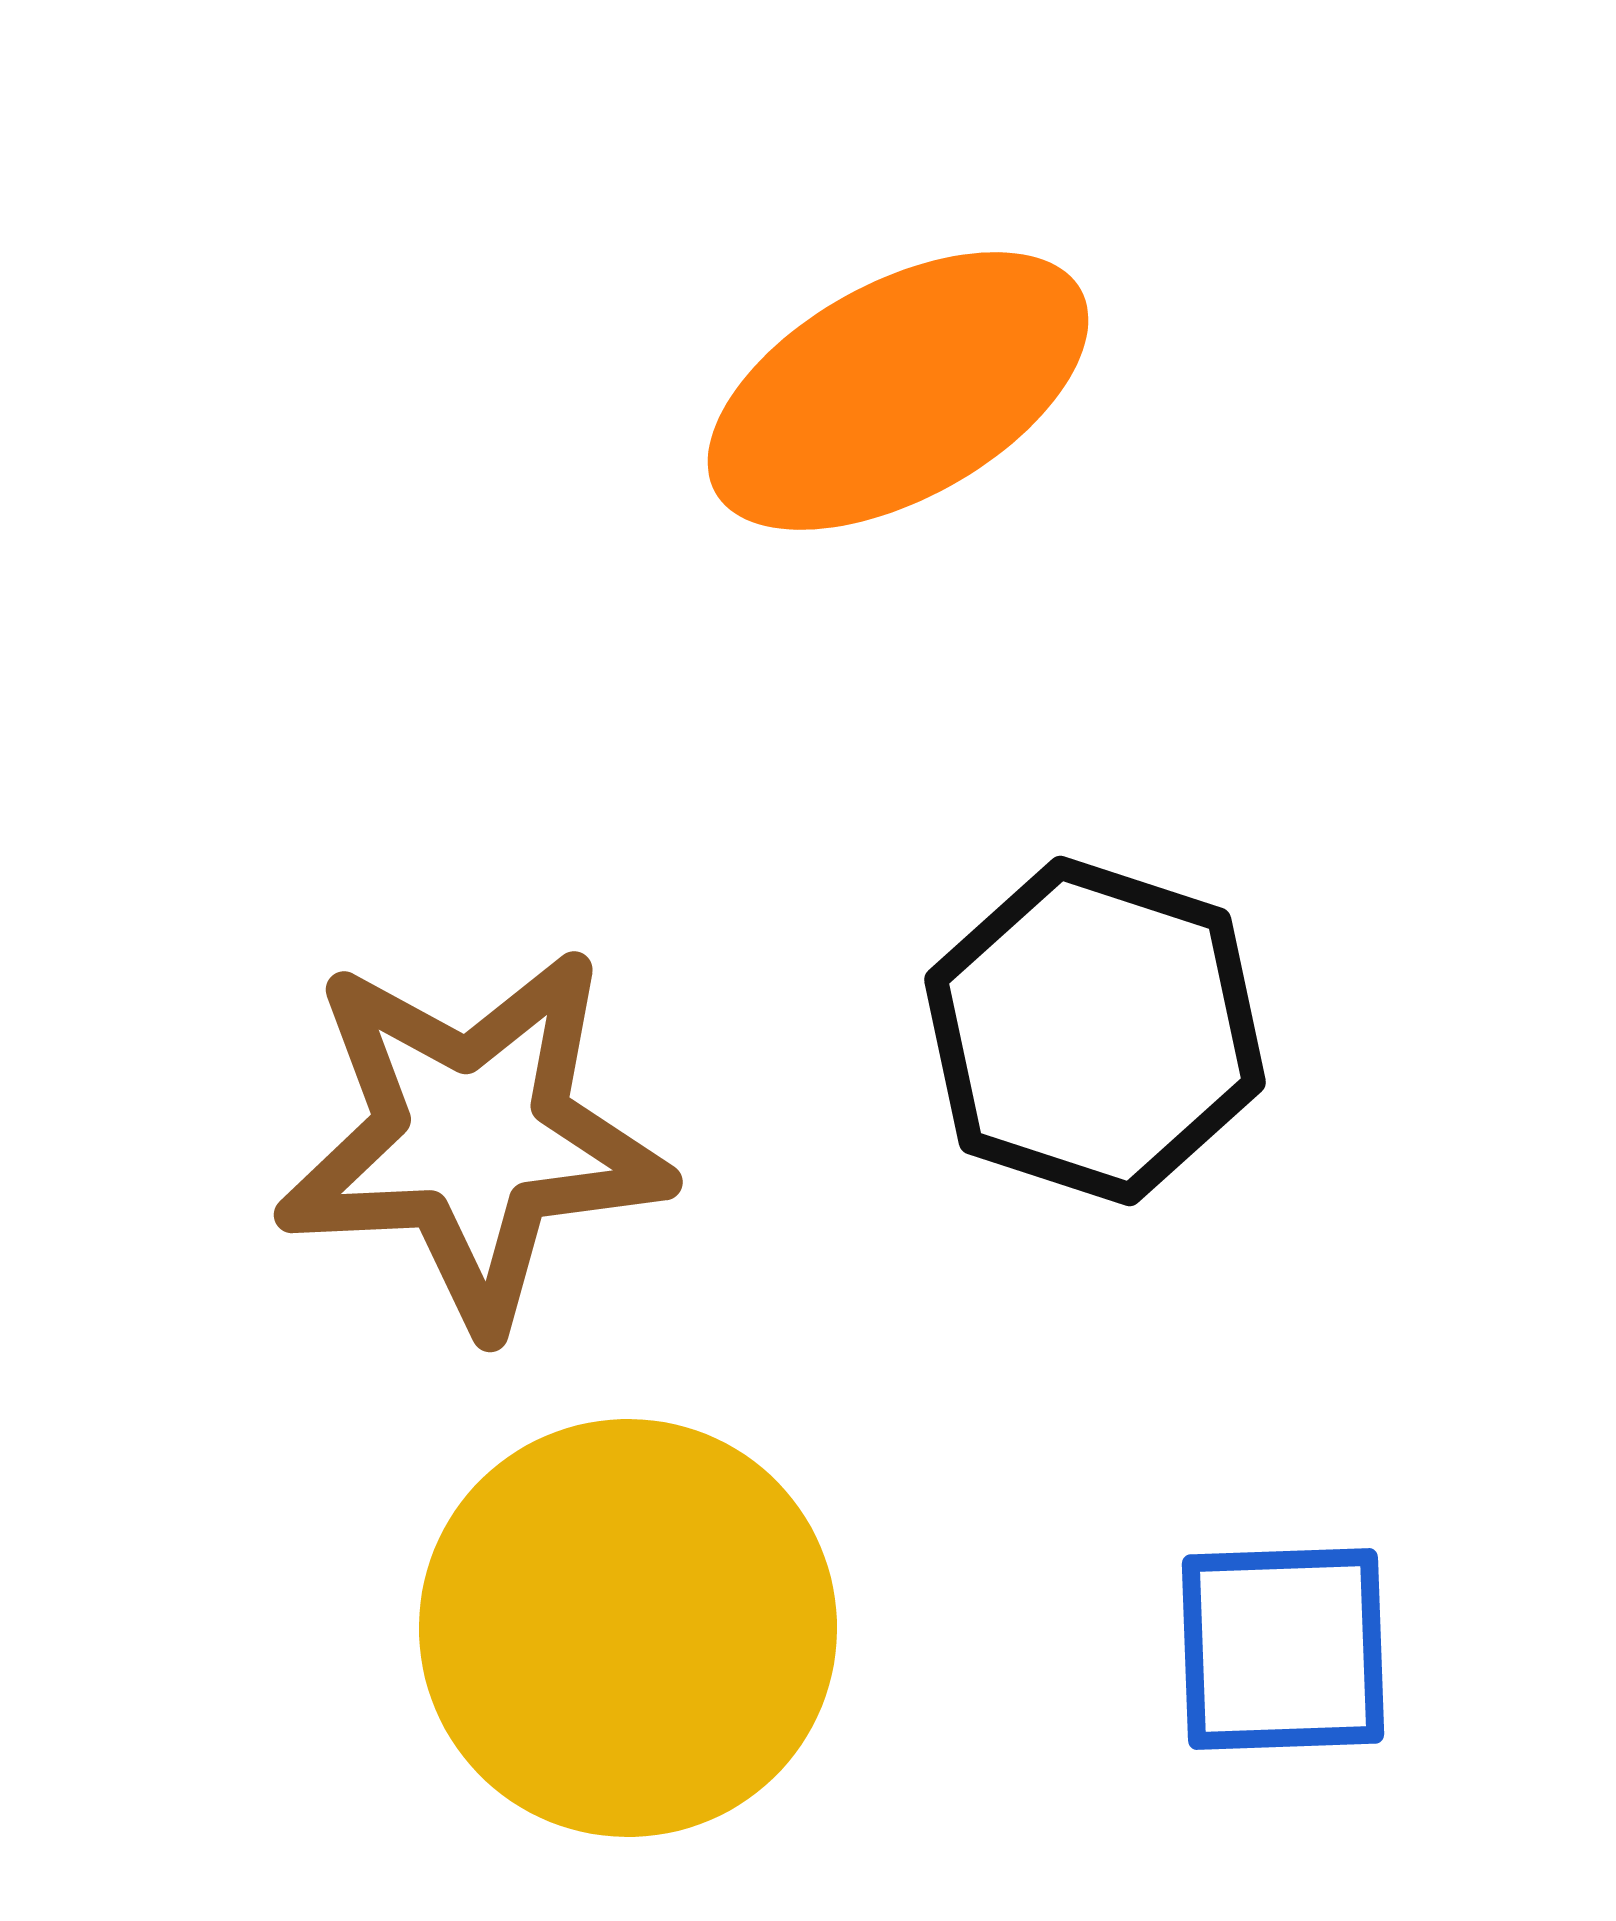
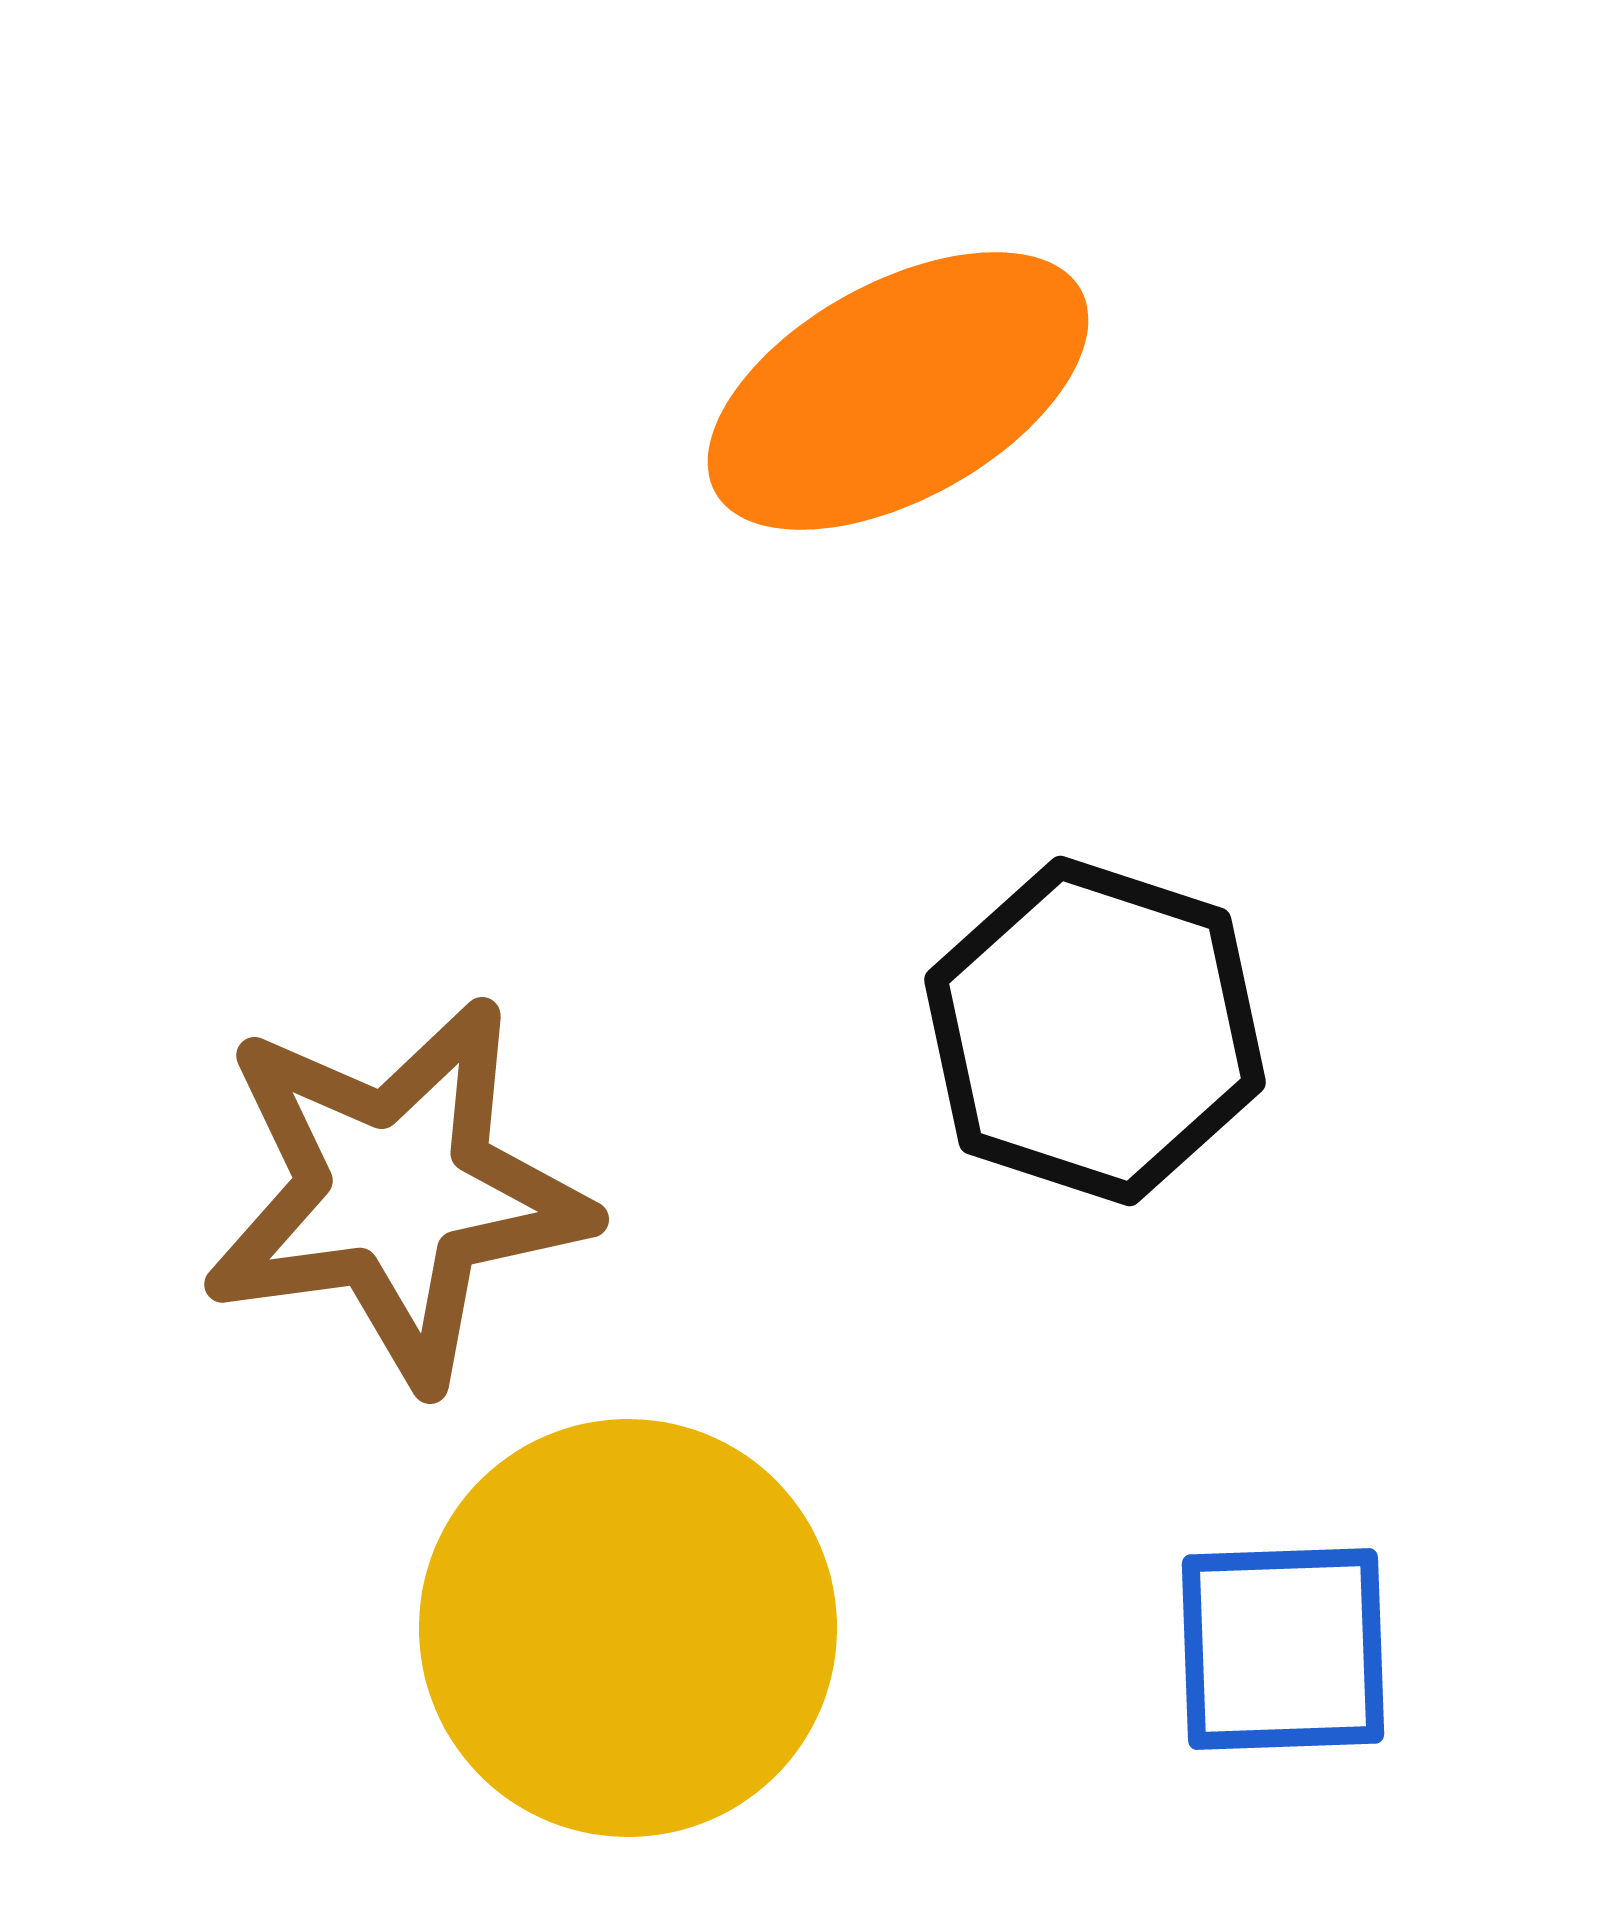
brown star: moved 77 px left, 54 px down; rotated 5 degrees counterclockwise
